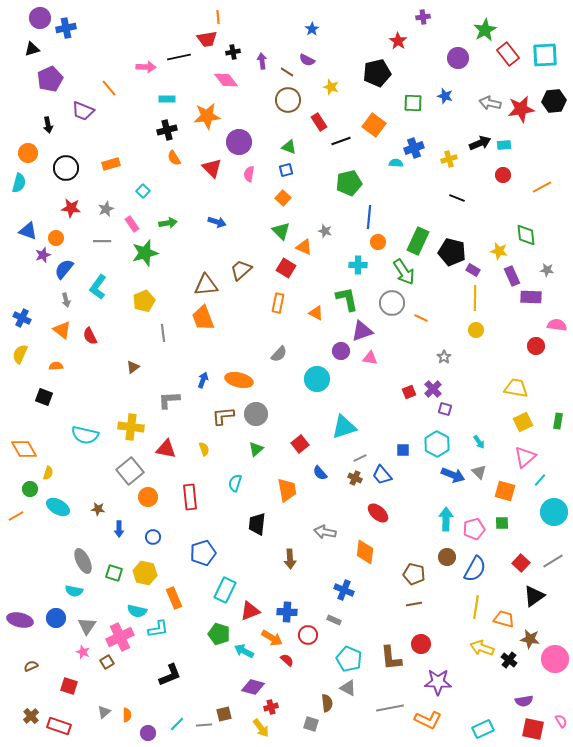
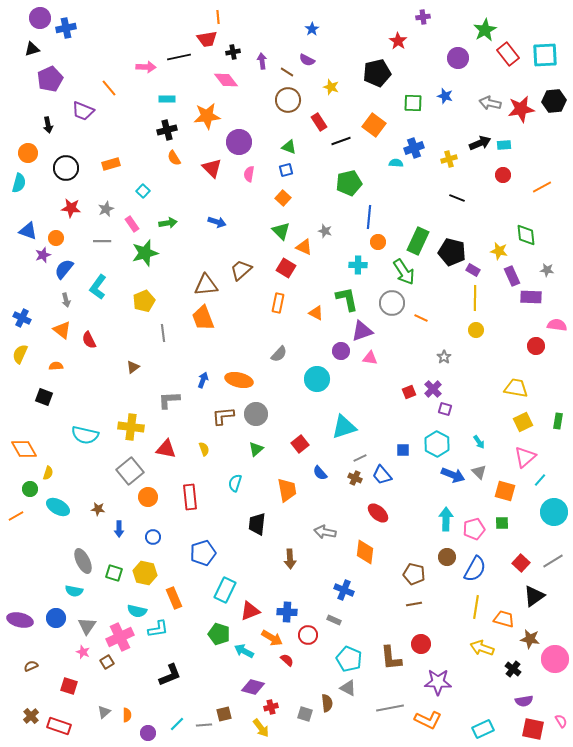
red semicircle at (90, 336): moved 1 px left, 4 px down
black cross at (509, 660): moved 4 px right, 9 px down
gray square at (311, 724): moved 6 px left, 10 px up
